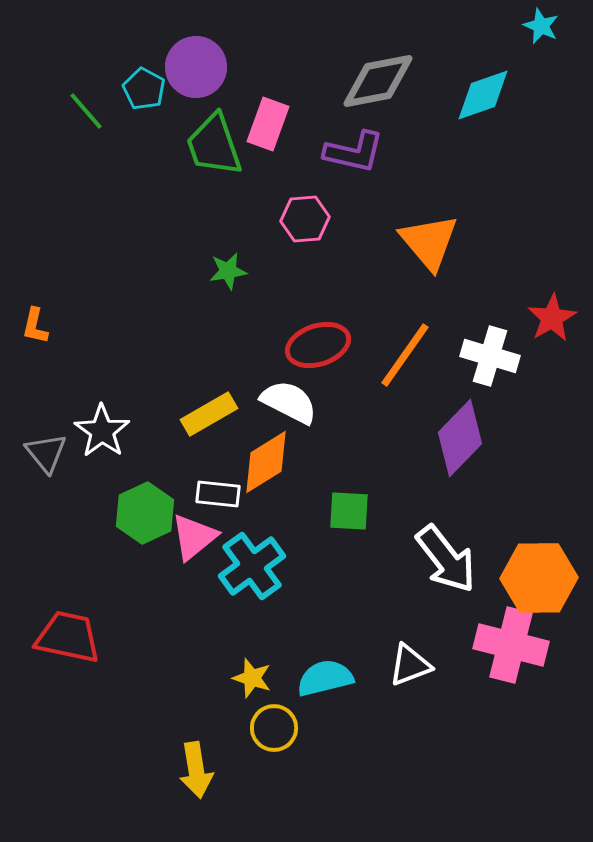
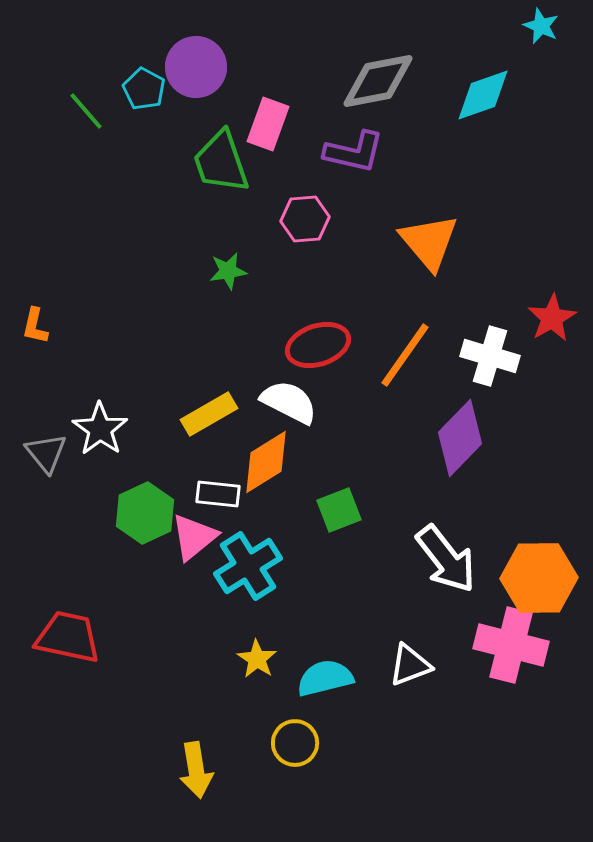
green trapezoid: moved 7 px right, 17 px down
white star: moved 2 px left, 2 px up
green square: moved 10 px left, 1 px up; rotated 24 degrees counterclockwise
cyan cross: moved 4 px left; rotated 4 degrees clockwise
yellow star: moved 5 px right, 19 px up; rotated 15 degrees clockwise
yellow circle: moved 21 px right, 15 px down
